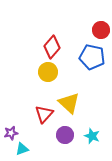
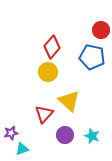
yellow triangle: moved 2 px up
